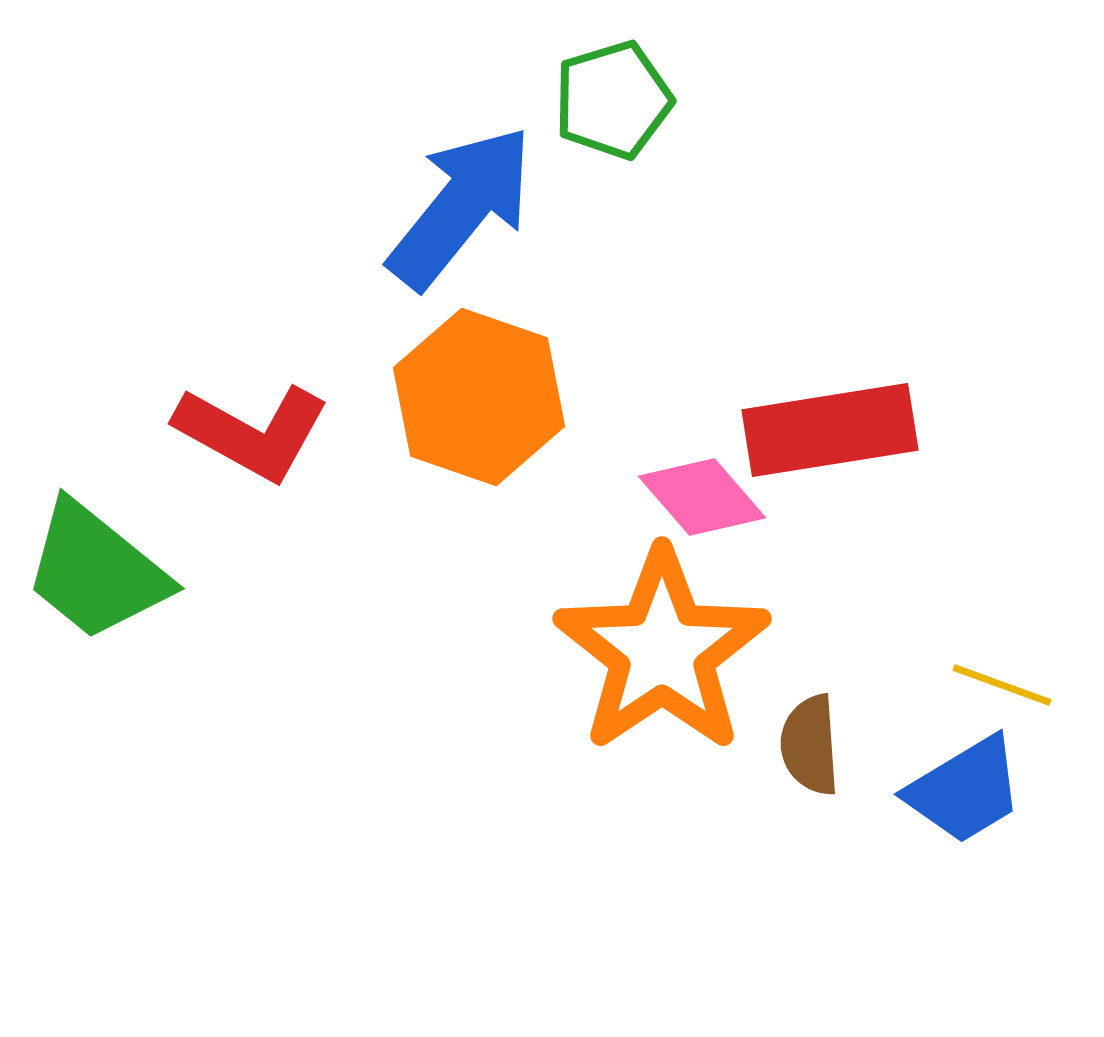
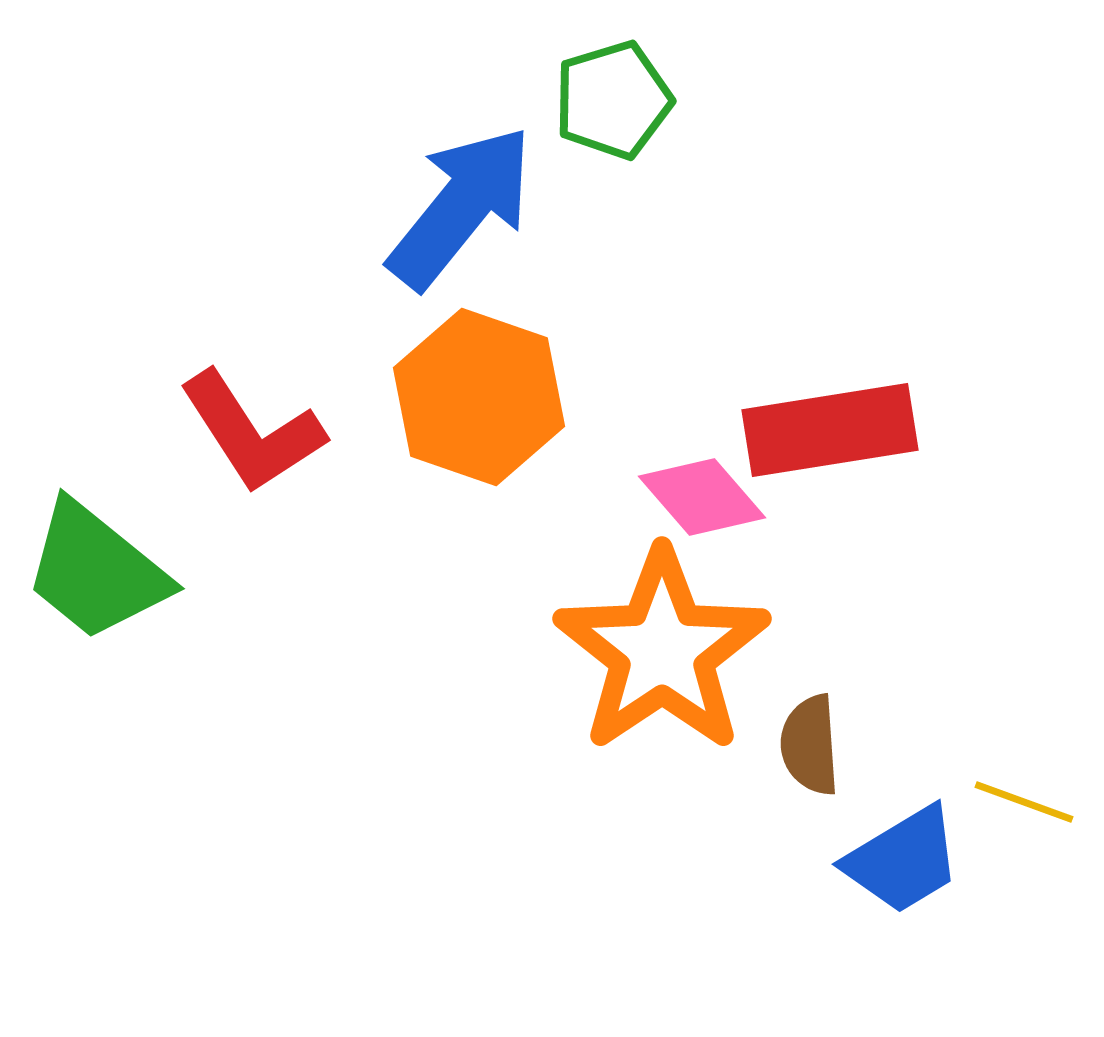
red L-shape: rotated 28 degrees clockwise
yellow line: moved 22 px right, 117 px down
blue trapezoid: moved 62 px left, 70 px down
